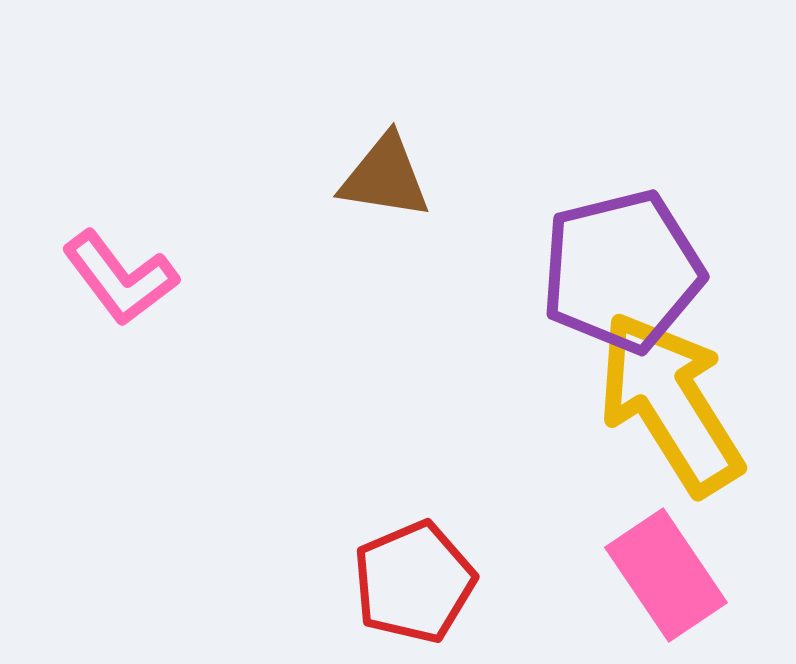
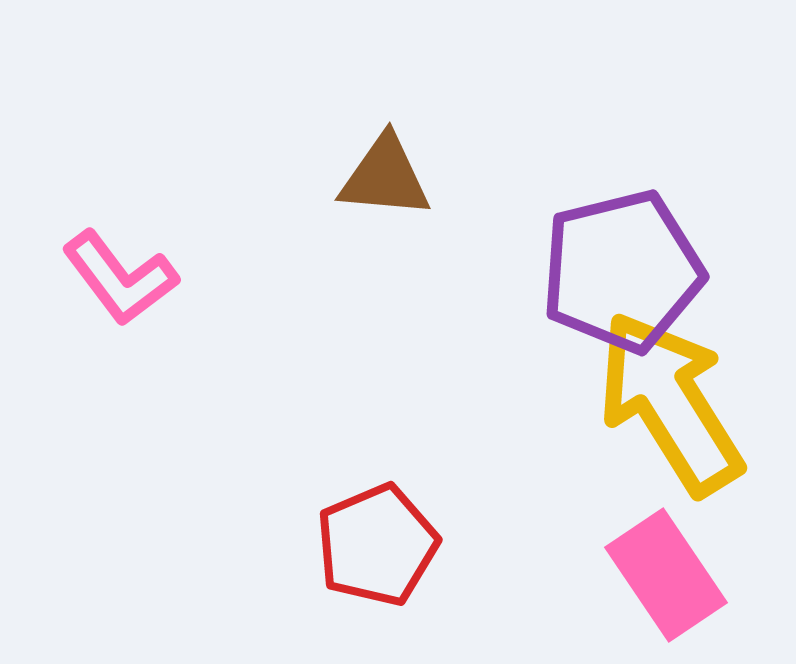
brown triangle: rotated 4 degrees counterclockwise
red pentagon: moved 37 px left, 37 px up
